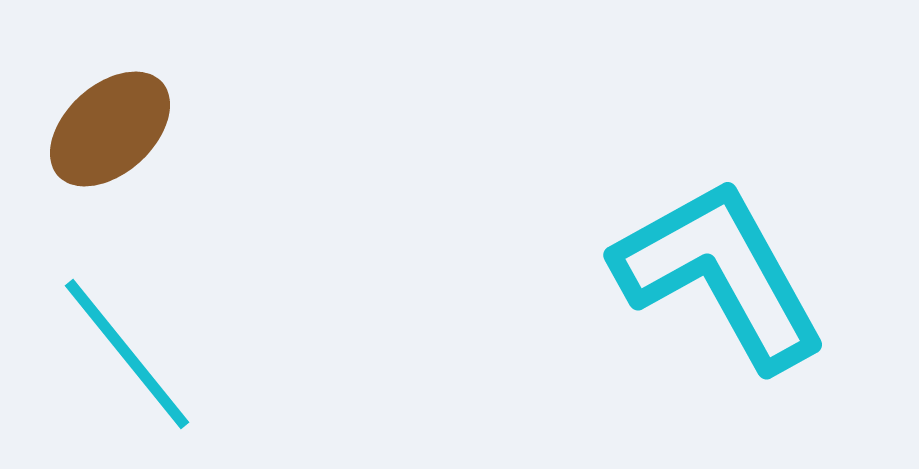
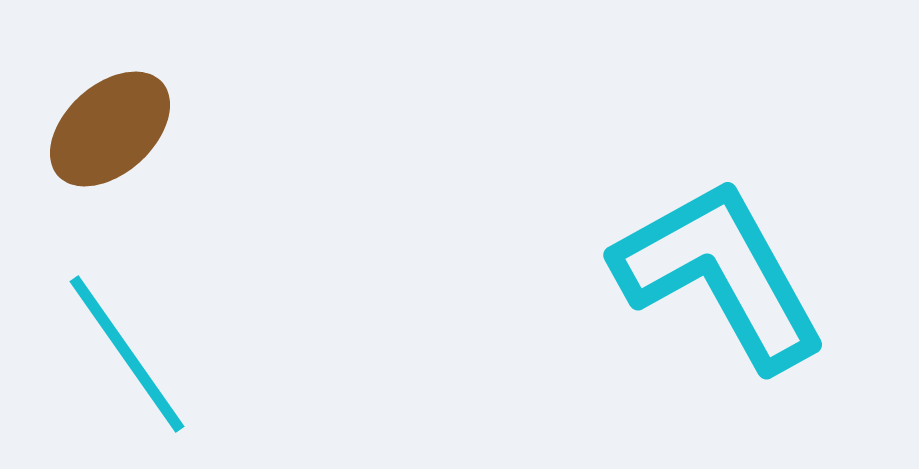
cyan line: rotated 4 degrees clockwise
